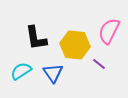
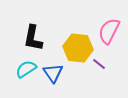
black L-shape: moved 3 px left; rotated 20 degrees clockwise
yellow hexagon: moved 3 px right, 3 px down
cyan semicircle: moved 5 px right, 2 px up
